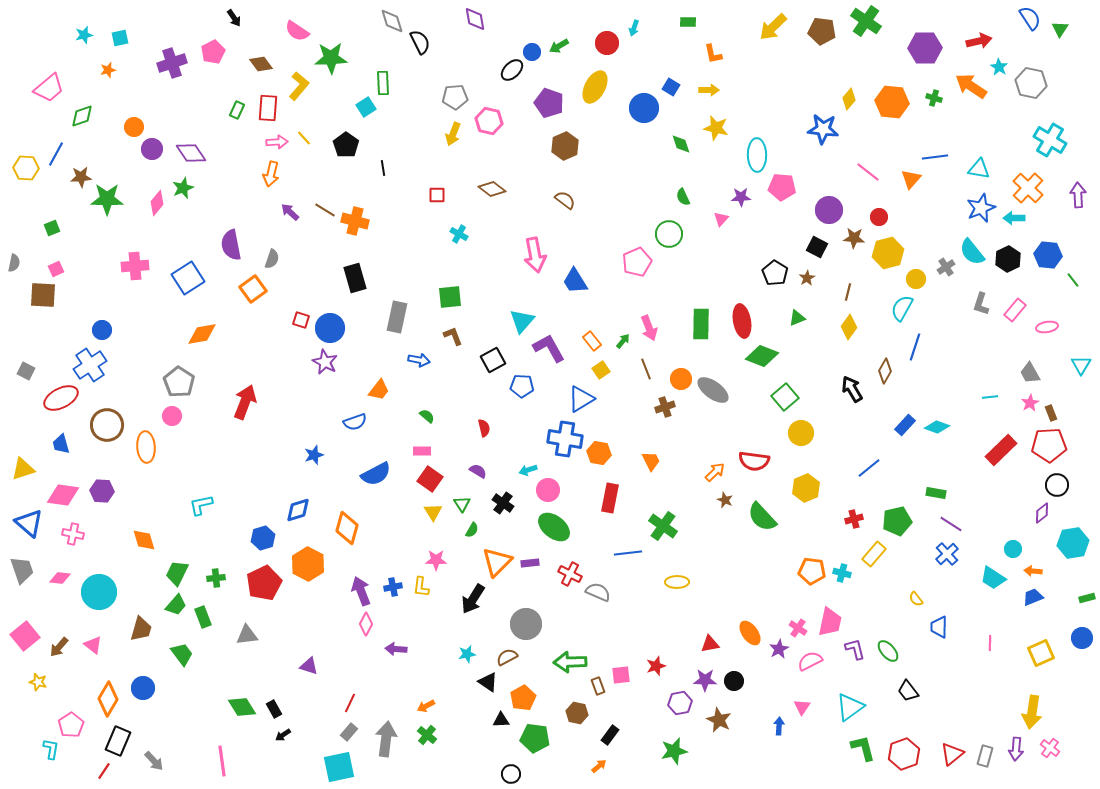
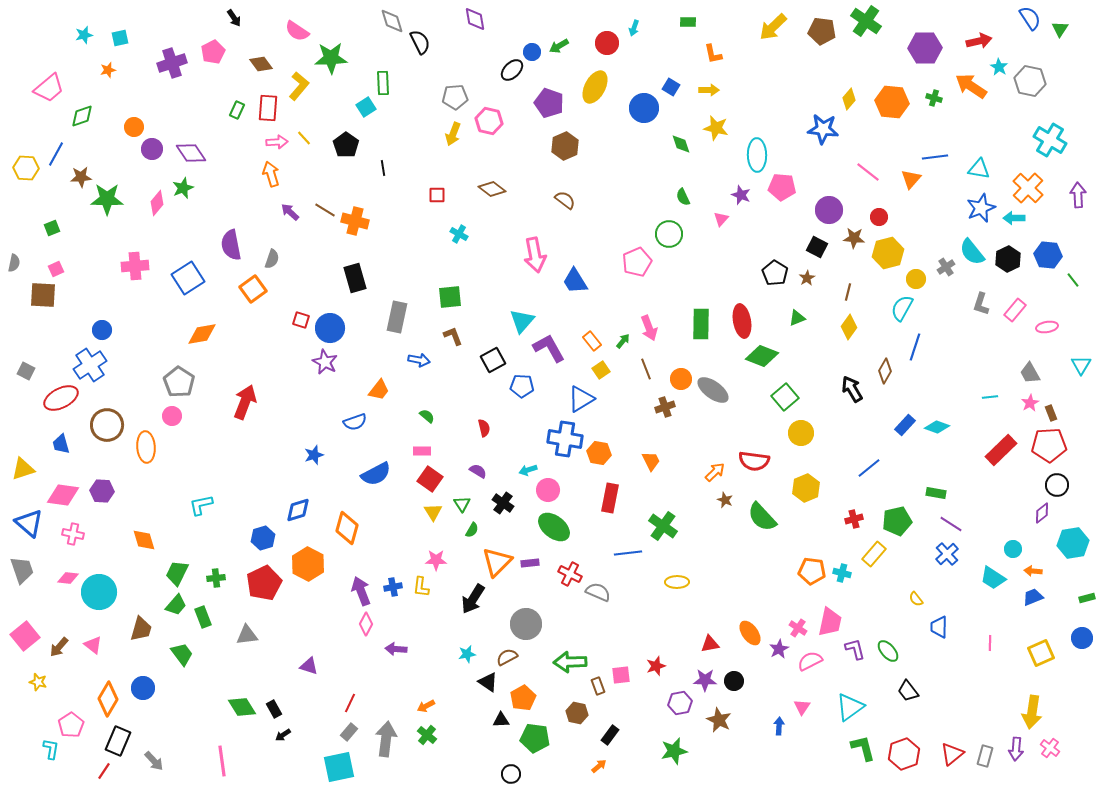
gray hexagon at (1031, 83): moved 1 px left, 2 px up
orange arrow at (271, 174): rotated 150 degrees clockwise
purple star at (741, 197): moved 2 px up; rotated 24 degrees clockwise
pink diamond at (60, 578): moved 8 px right
